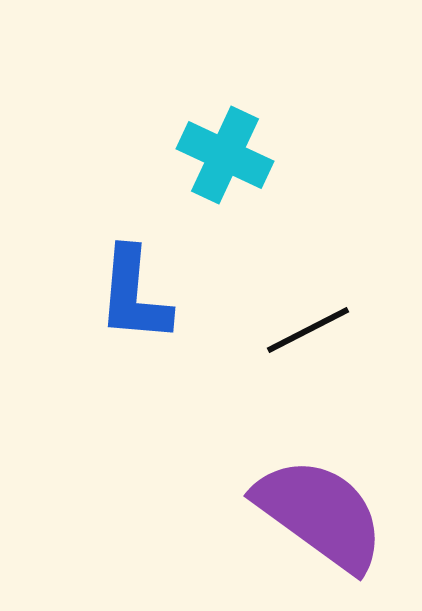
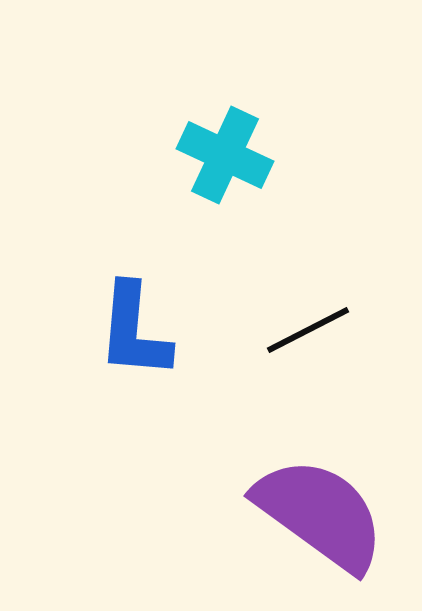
blue L-shape: moved 36 px down
